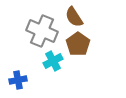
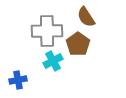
brown semicircle: moved 12 px right
gray cross: moved 5 px right; rotated 24 degrees counterclockwise
